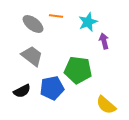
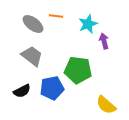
cyan star: moved 2 px down
